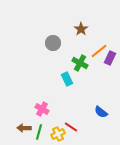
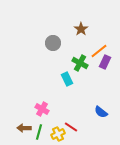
purple rectangle: moved 5 px left, 4 px down
